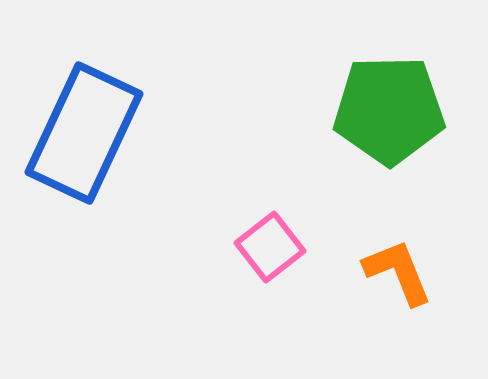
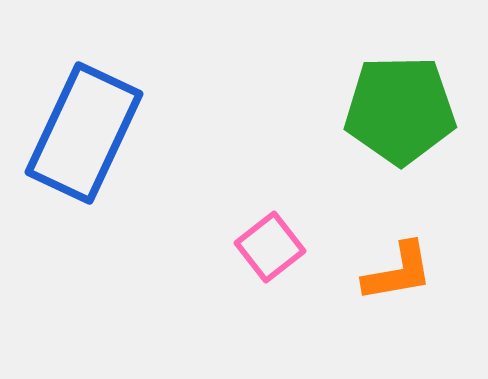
green pentagon: moved 11 px right
orange L-shape: rotated 102 degrees clockwise
